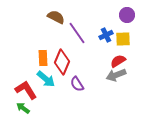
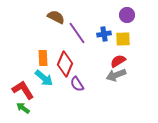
blue cross: moved 2 px left, 1 px up; rotated 16 degrees clockwise
red diamond: moved 3 px right, 2 px down
cyan arrow: moved 2 px left, 1 px up
red L-shape: moved 3 px left
